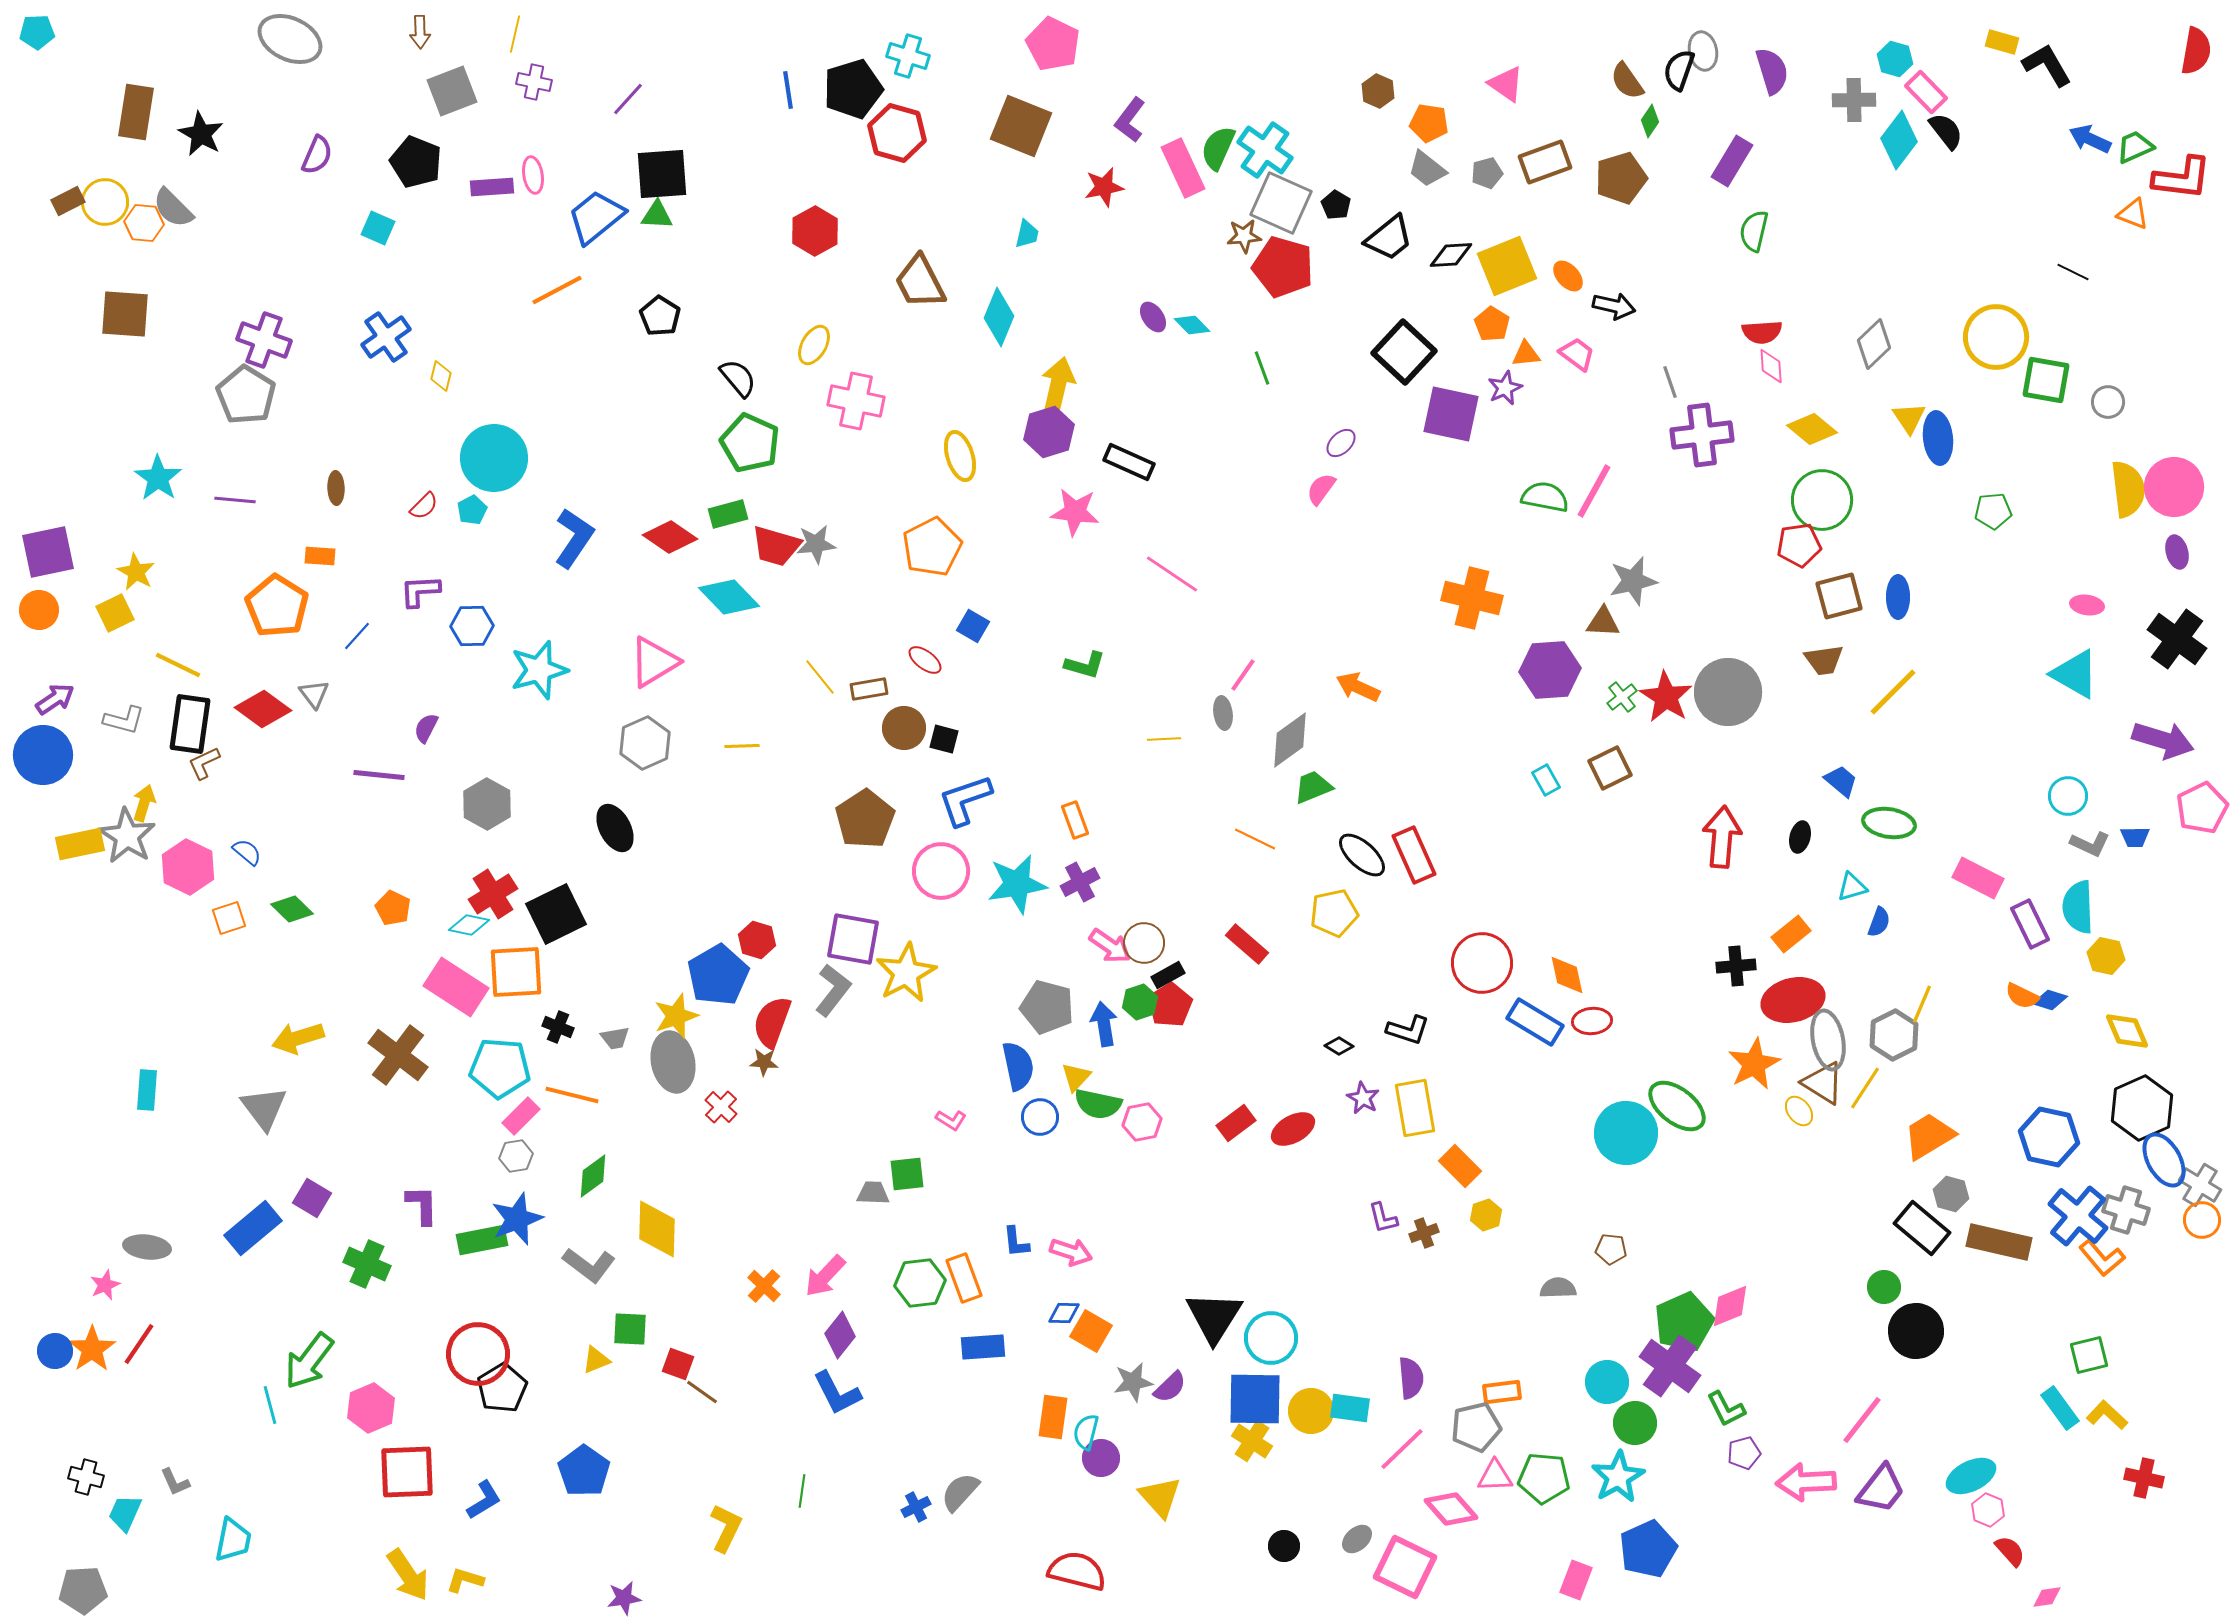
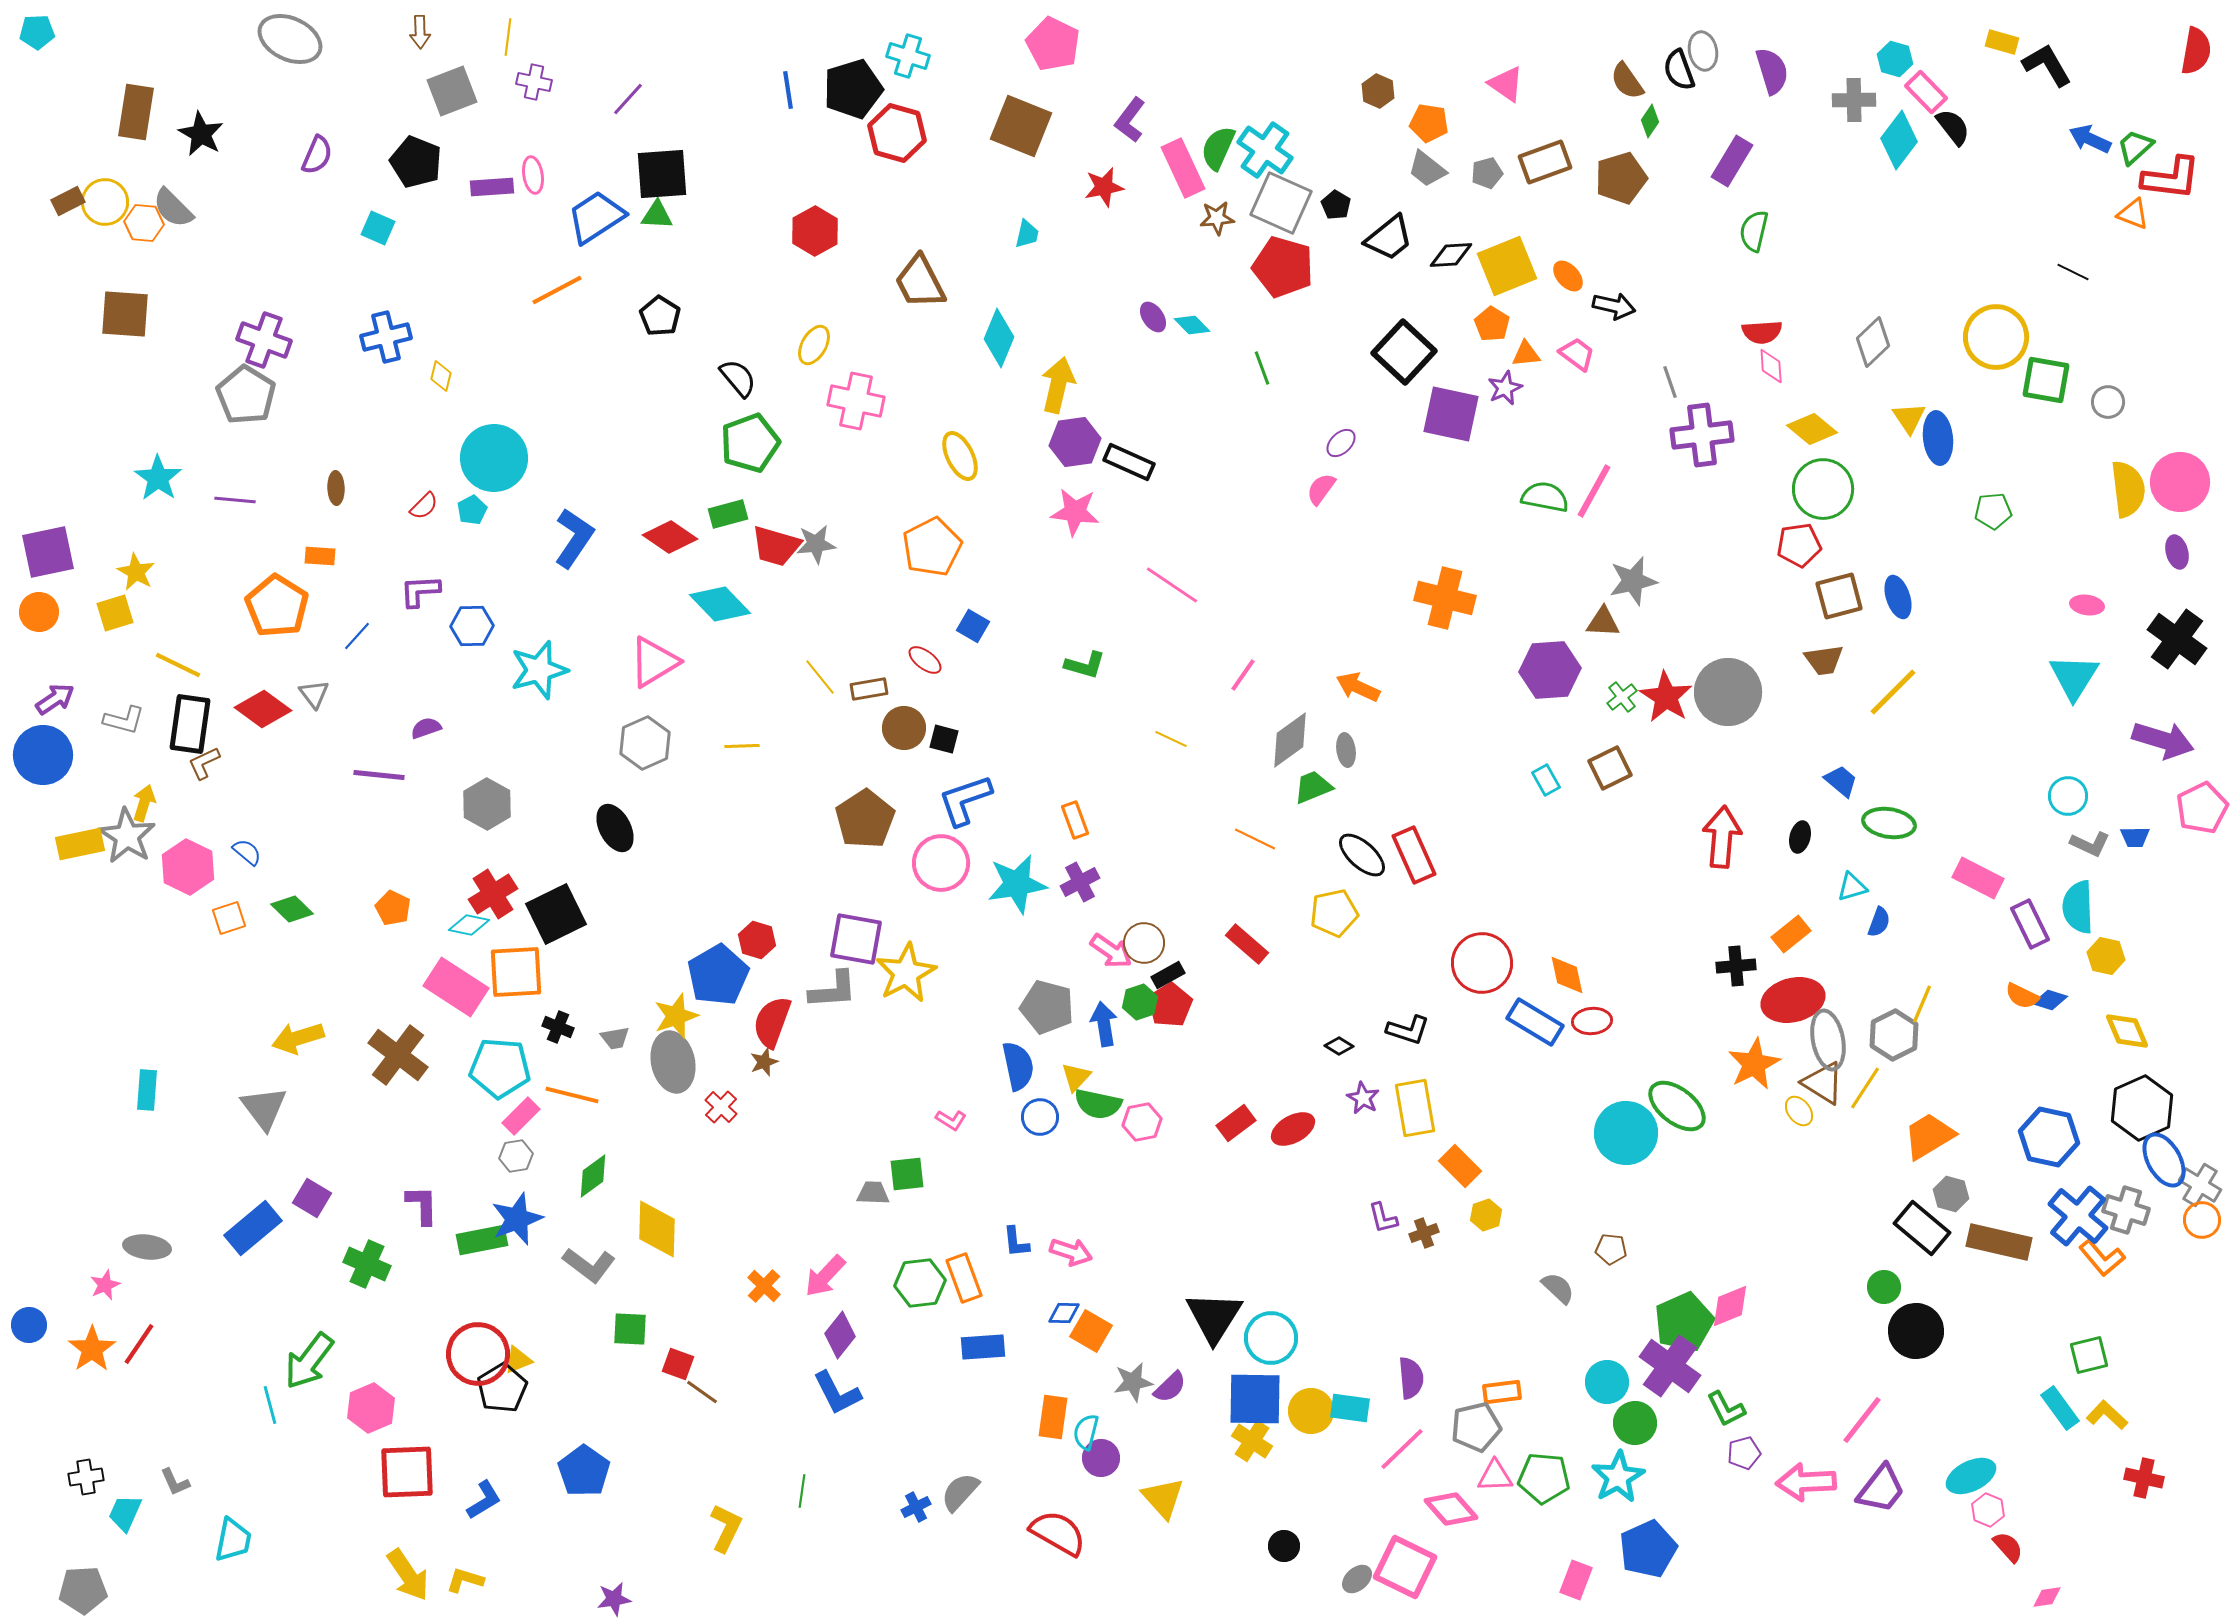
yellow line at (515, 34): moved 7 px left, 3 px down; rotated 6 degrees counterclockwise
black semicircle at (1679, 70): rotated 39 degrees counterclockwise
black semicircle at (1946, 131): moved 7 px right, 4 px up
green trapezoid at (2135, 147): rotated 18 degrees counterclockwise
red L-shape at (2182, 178): moved 11 px left
blue trapezoid at (596, 217): rotated 6 degrees clockwise
brown star at (1244, 236): moved 27 px left, 18 px up
cyan diamond at (999, 317): moved 21 px down
blue cross at (386, 337): rotated 21 degrees clockwise
gray diamond at (1874, 344): moved 1 px left, 2 px up
purple hexagon at (1049, 432): moved 26 px right, 10 px down; rotated 9 degrees clockwise
green pentagon at (750, 443): rotated 28 degrees clockwise
yellow ellipse at (960, 456): rotated 9 degrees counterclockwise
pink circle at (2174, 487): moved 6 px right, 5 px up
green circle at (1822, 500): moved 1 px right, 11 px up
pink line at (1172, 574): moved 11 px down
cyan diamond at (729, 597): moved 9 px left, 7 px down
blue ellipse at (1898, 597): rotated 18 degrees counterclockwise
orange cross at (1472, 598): moved 27 px left
orange circle at (39, 610): moved 2 px down
yellow square at (115, 613): rotated 9 degrees clockwise
cyan triangle at (2075, 674): moved 1 px left, 3 px down; rotated 32 degrees clockwise
gray ellipse at (1223, 713): moved 123 px right, 37 px down
purple semicircle at (426, 728): rotated 44 degrees clockwise
yellow line at (1164, 739): moved 7 px right; rotated 28 degrees clockwise
pink circle at (941, 871): moved 8 px up
purple square at (853, 939): moved 3 px right
pink arrow at (1110, 946): moved 1 px right, 5 px down
gray L-shape at (833, 990): rotated 48 degrees clockwise
brown star at (764, 1062): rotated 24 degrees counterclockwise
gray semicircle at (1558, 1288): rotated 45 degrees clockwise
blue circle at (55, 1351): moved 26 px left, 26 px up
yellow triangle at (596, 1360): moved 78 px left
black cross at (86, 1477): rotated 24 degrees counterclockwise
yellow triangle at (1160, 1497): moved 3 px right, 1 px down
gray ellipse at (1357, 1539): moved 40 px down
red semicircle at (2010, 1551): moved 2 px left, 4 px up
red semicircle at (1077, 1571): moved 19 px left, 38 px up; rotated 16 degrees clockwise
purple star at (624, 1598): moved 10 px left, 1 px down
